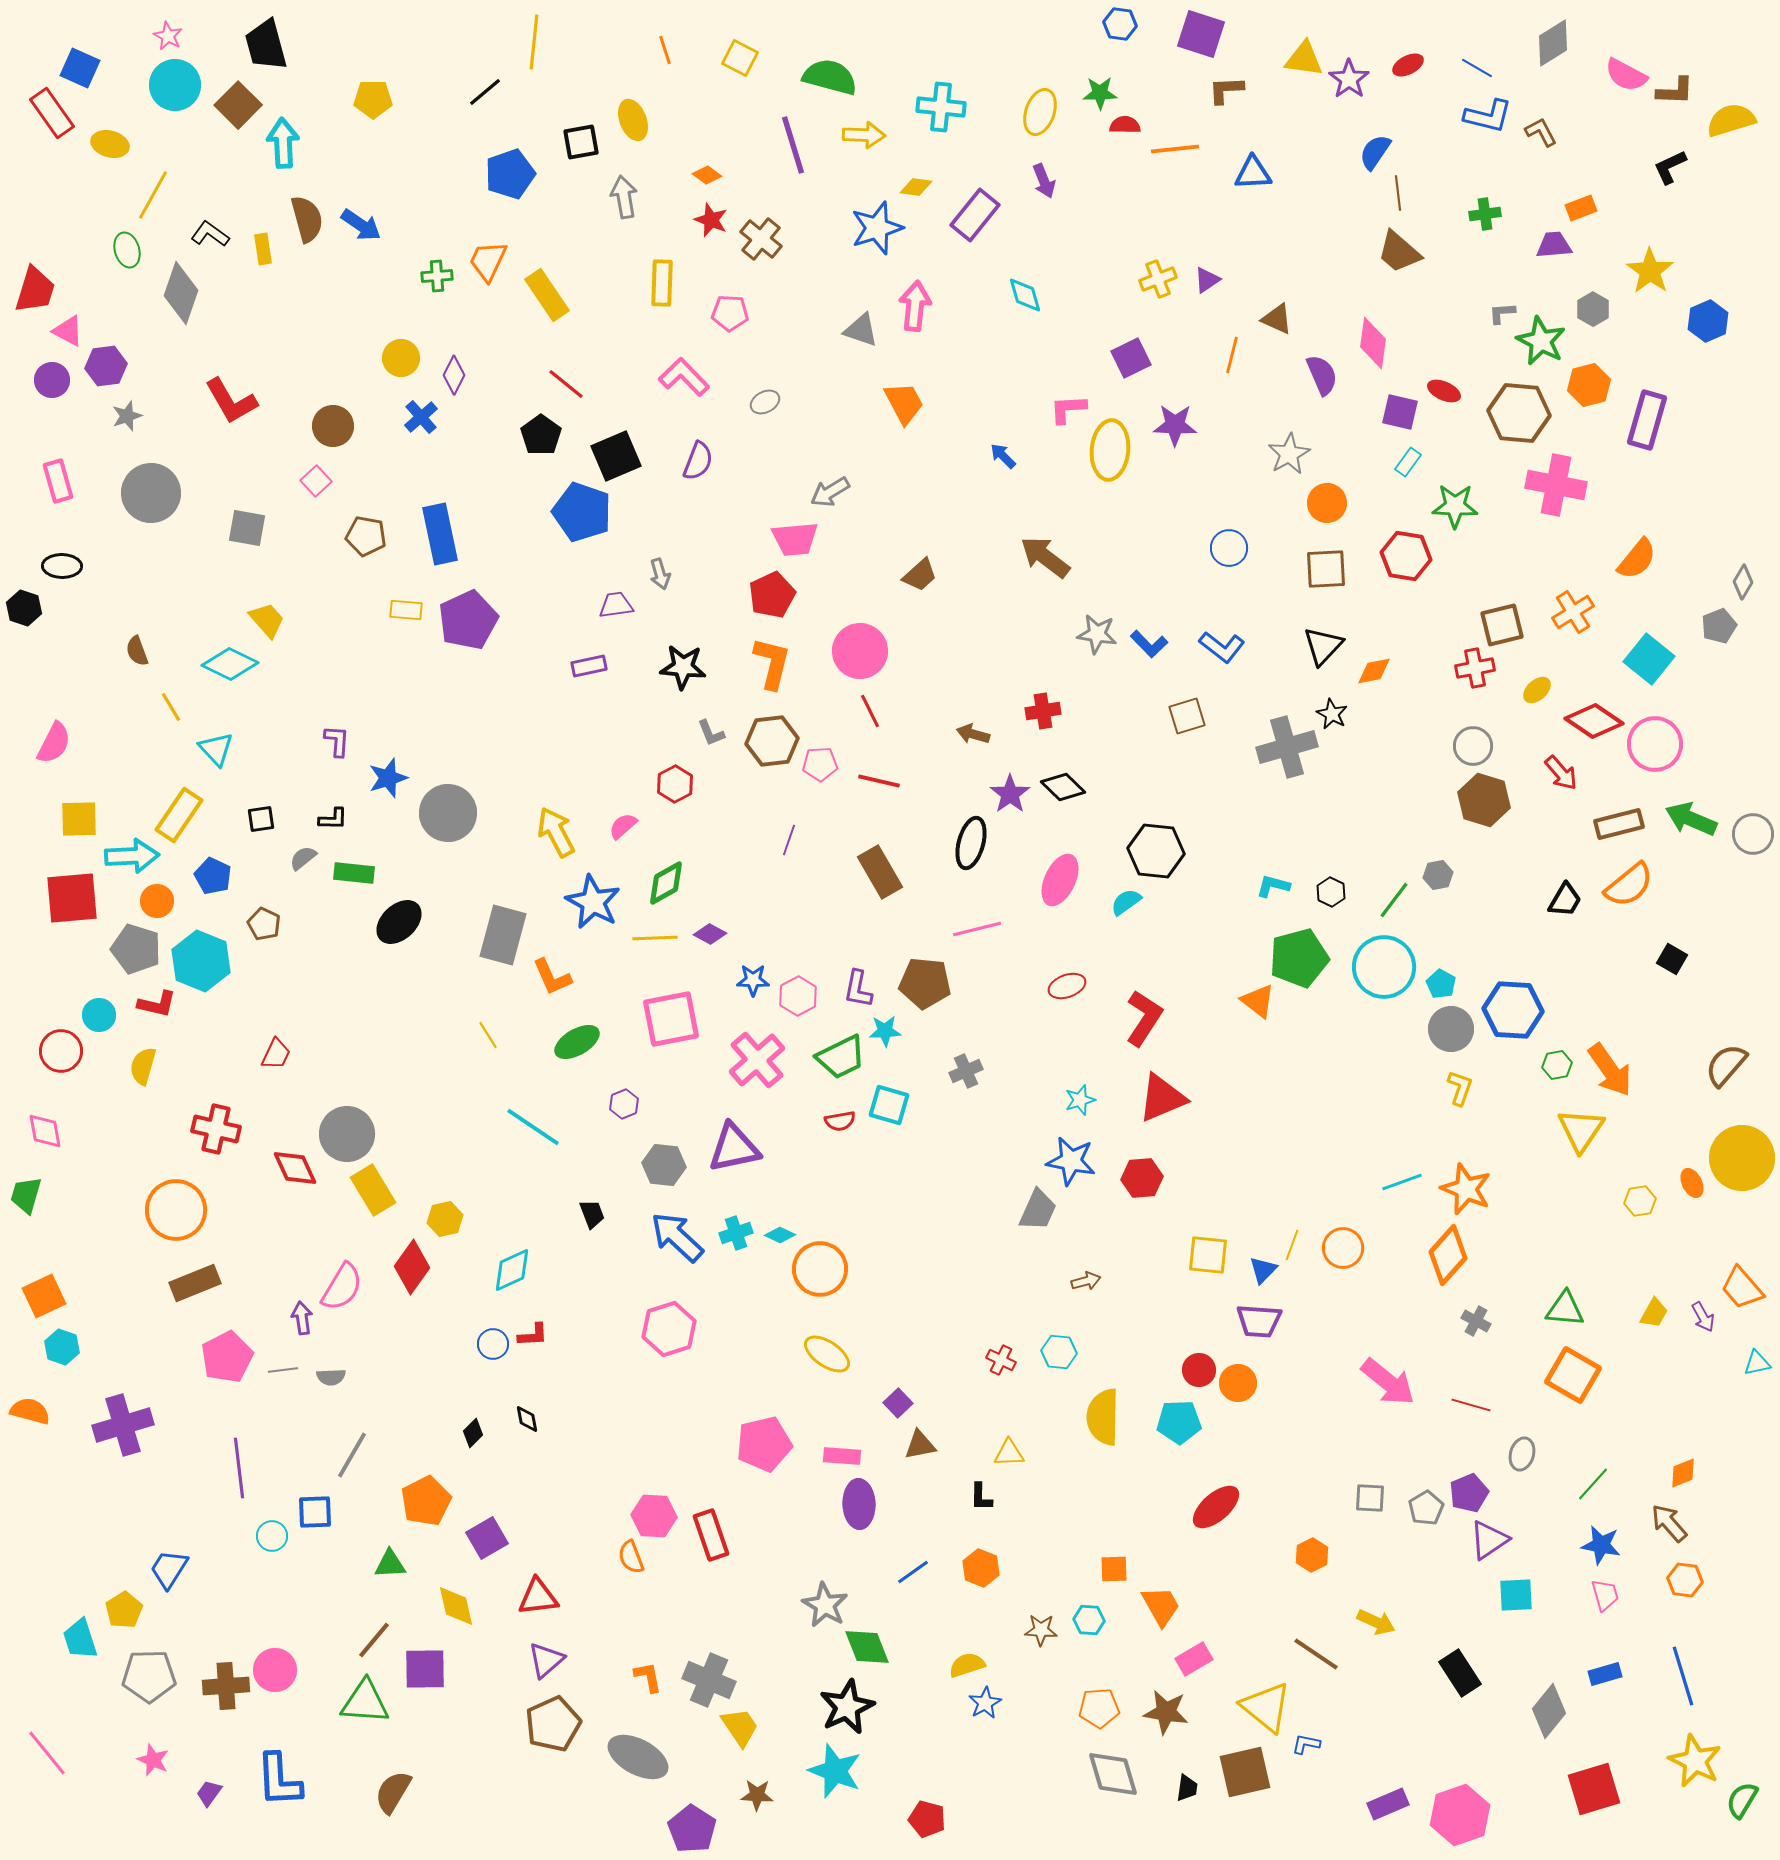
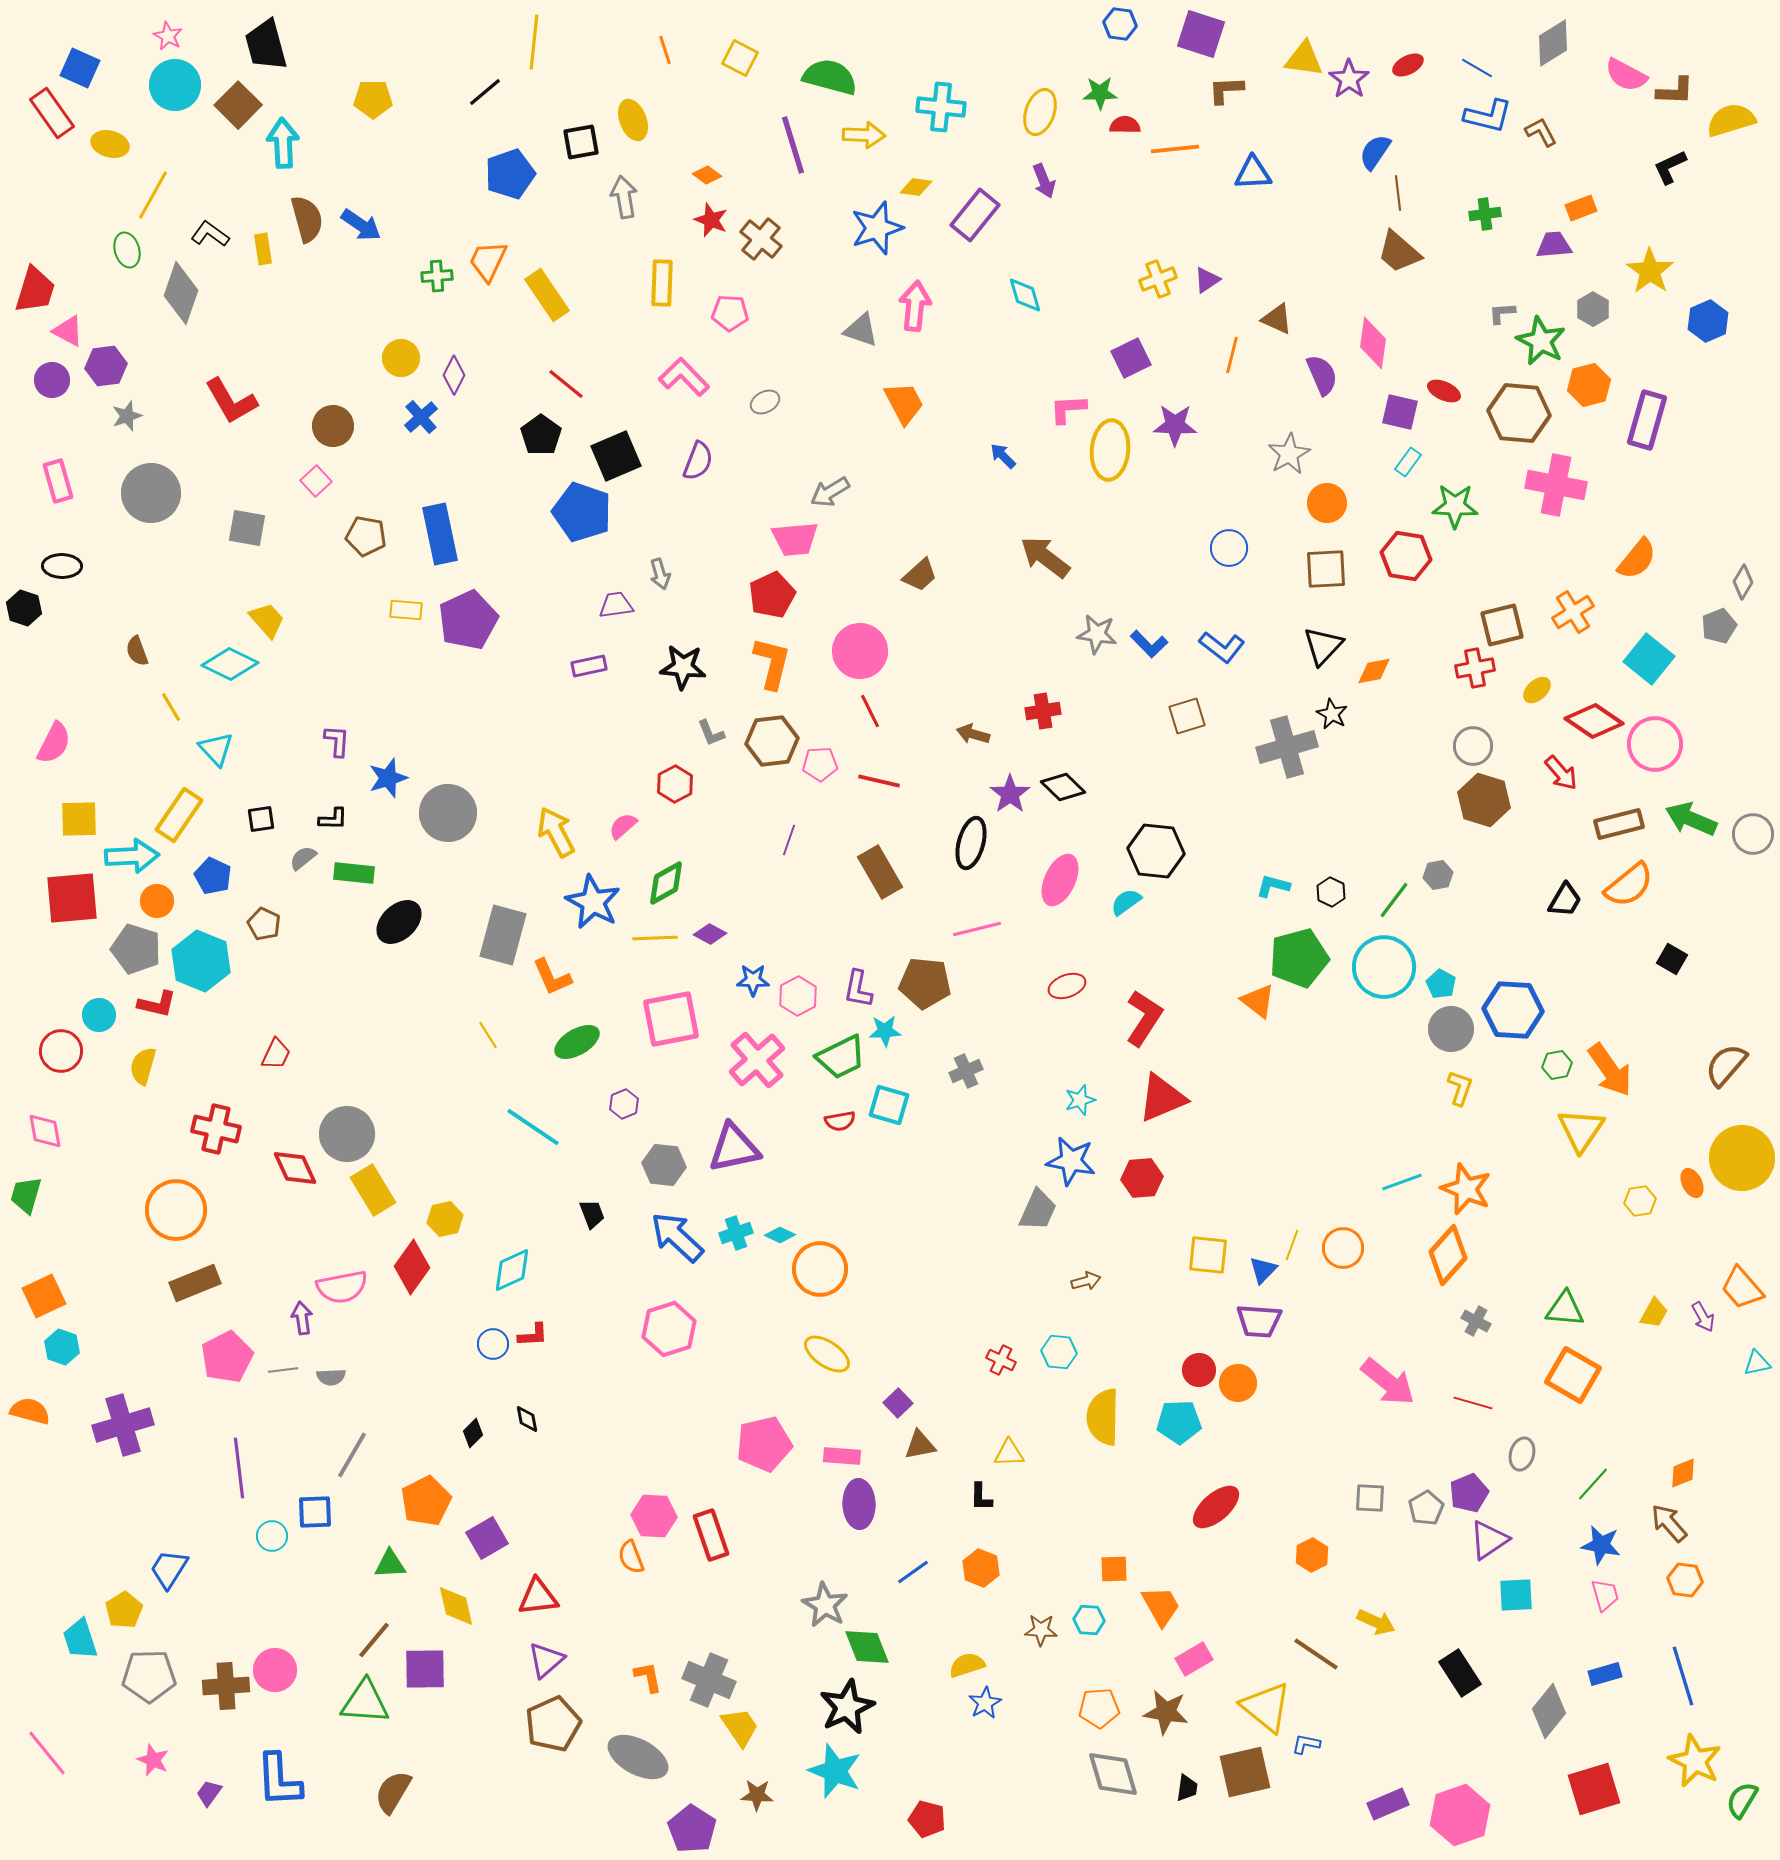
pink semicircle at (342, 1287): rotated 48 degrees clockwise
red line at (1471, 1405): moved 2 px right, 2 px up
